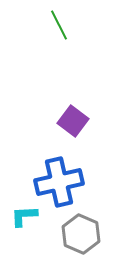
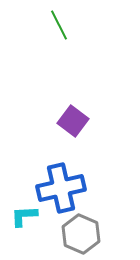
blue cross: moved 2 px right, 6 px down
